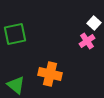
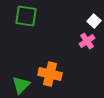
white square: moved 2 px up
green square: moved 11 px right, 18 px up; rotated 20 degrees clockwise
green triangle: moved 5 px right; rotated 36 degrees clockwise
